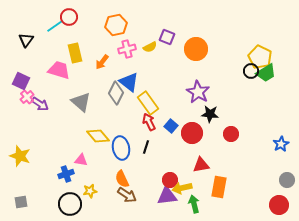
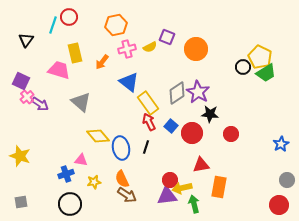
cyan line at (55, 26): moved 2 px left, 1 px up; rotated 36 degrees counterclockwise
black circle at (251, 71): moved 8 px left, 4 px up
gray diamond at (116, 93): moved 61 px right; rotated 30 degrees clockwise
yellow star at (90, 191): moved 4 px right, 9 px up
